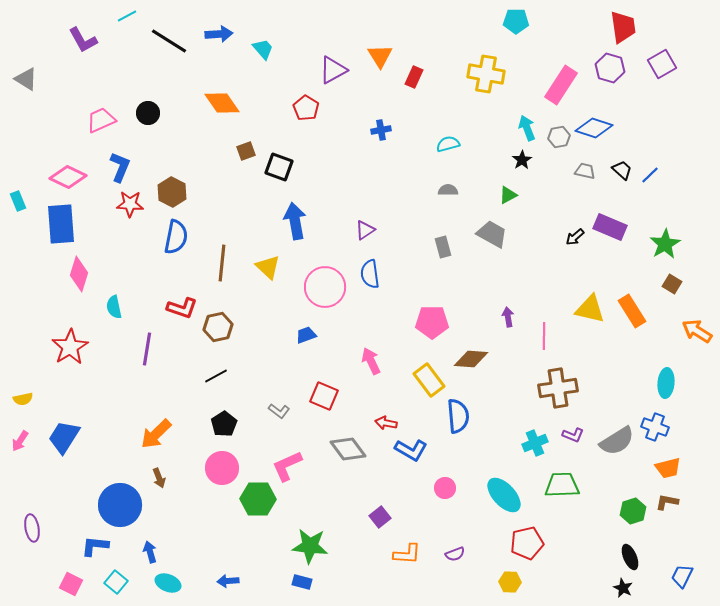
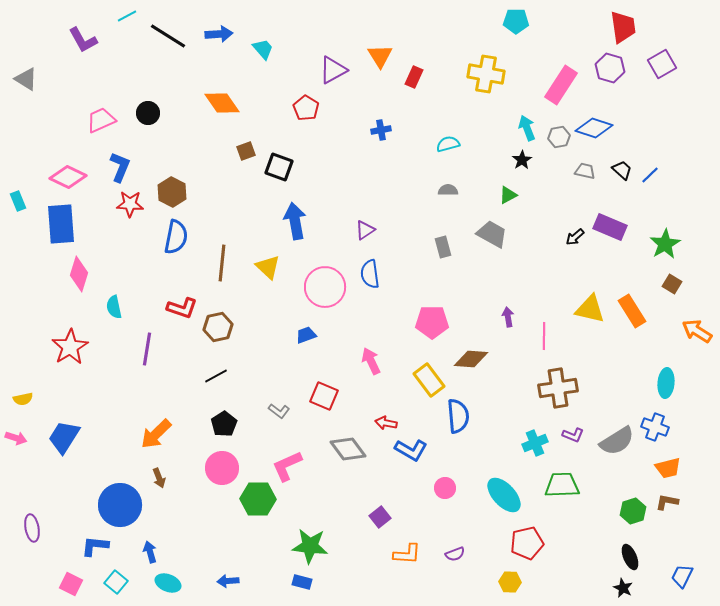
black line at (169, 41): moved 1 px left, 5 px up
pink arrow at (20, 441): moved 4 px left, 3 px up; rotated 105 degrees counterclockwise
